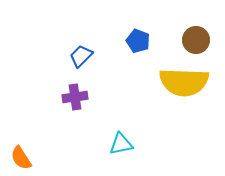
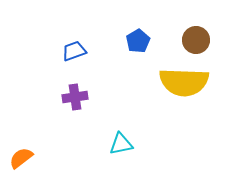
blue pentagon: rotated 20 degrees clockwise
blue trapezoid: moved 7 px left, 5 px up; rotated 25 degrees clockwise
orange semicircle: rotated 85 degrees clockwise
